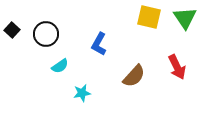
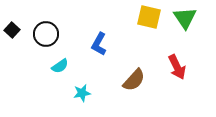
brown semicircle: moved 4 px down
